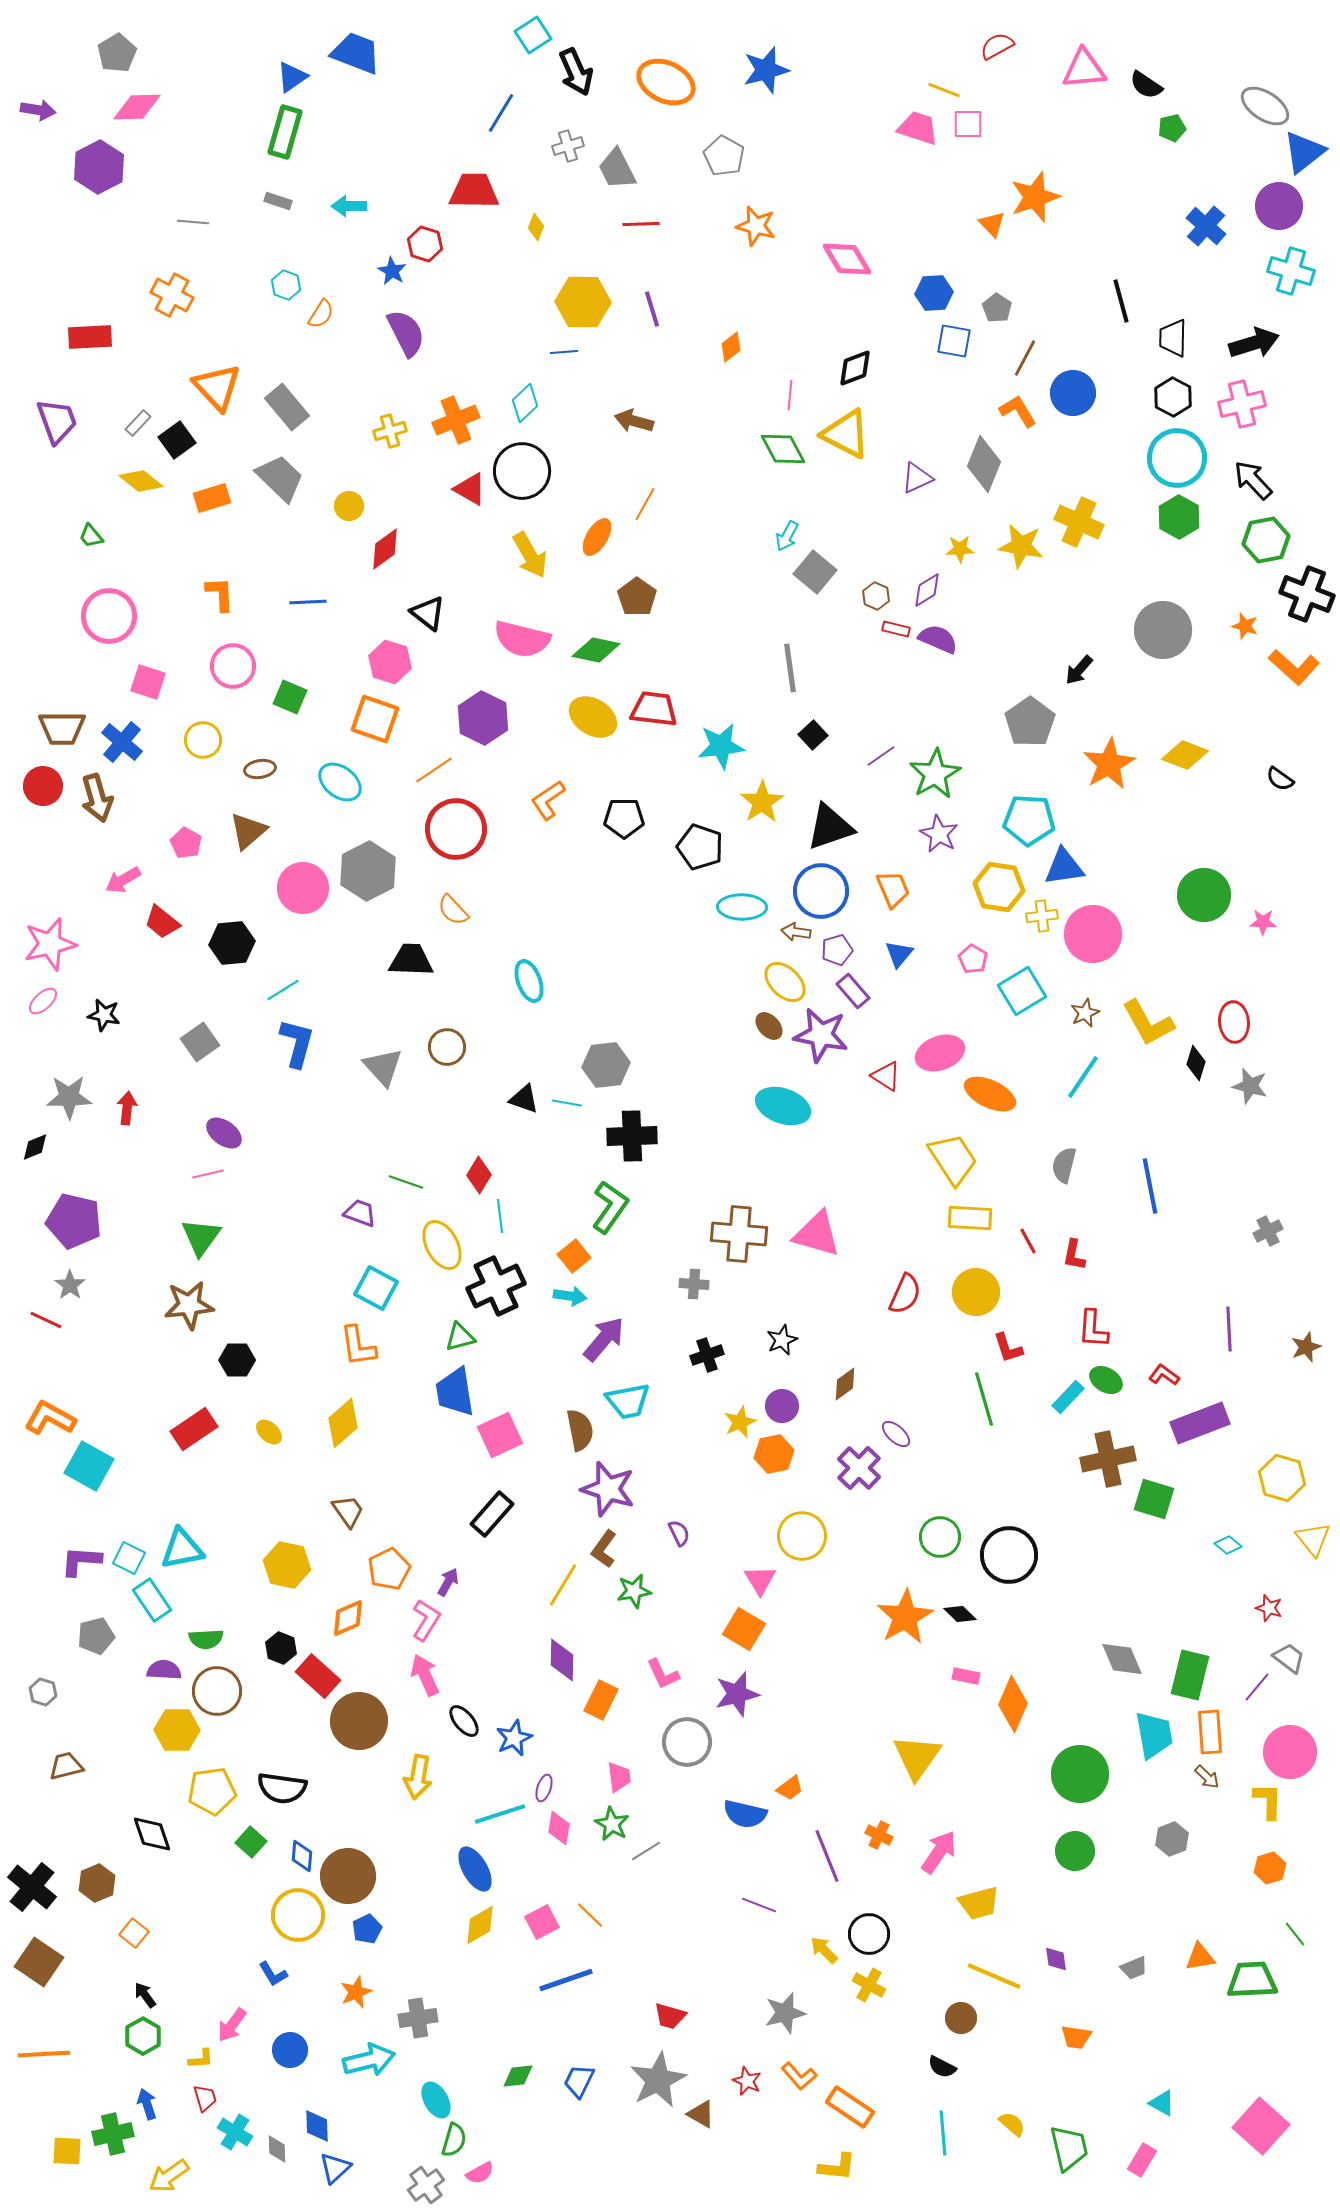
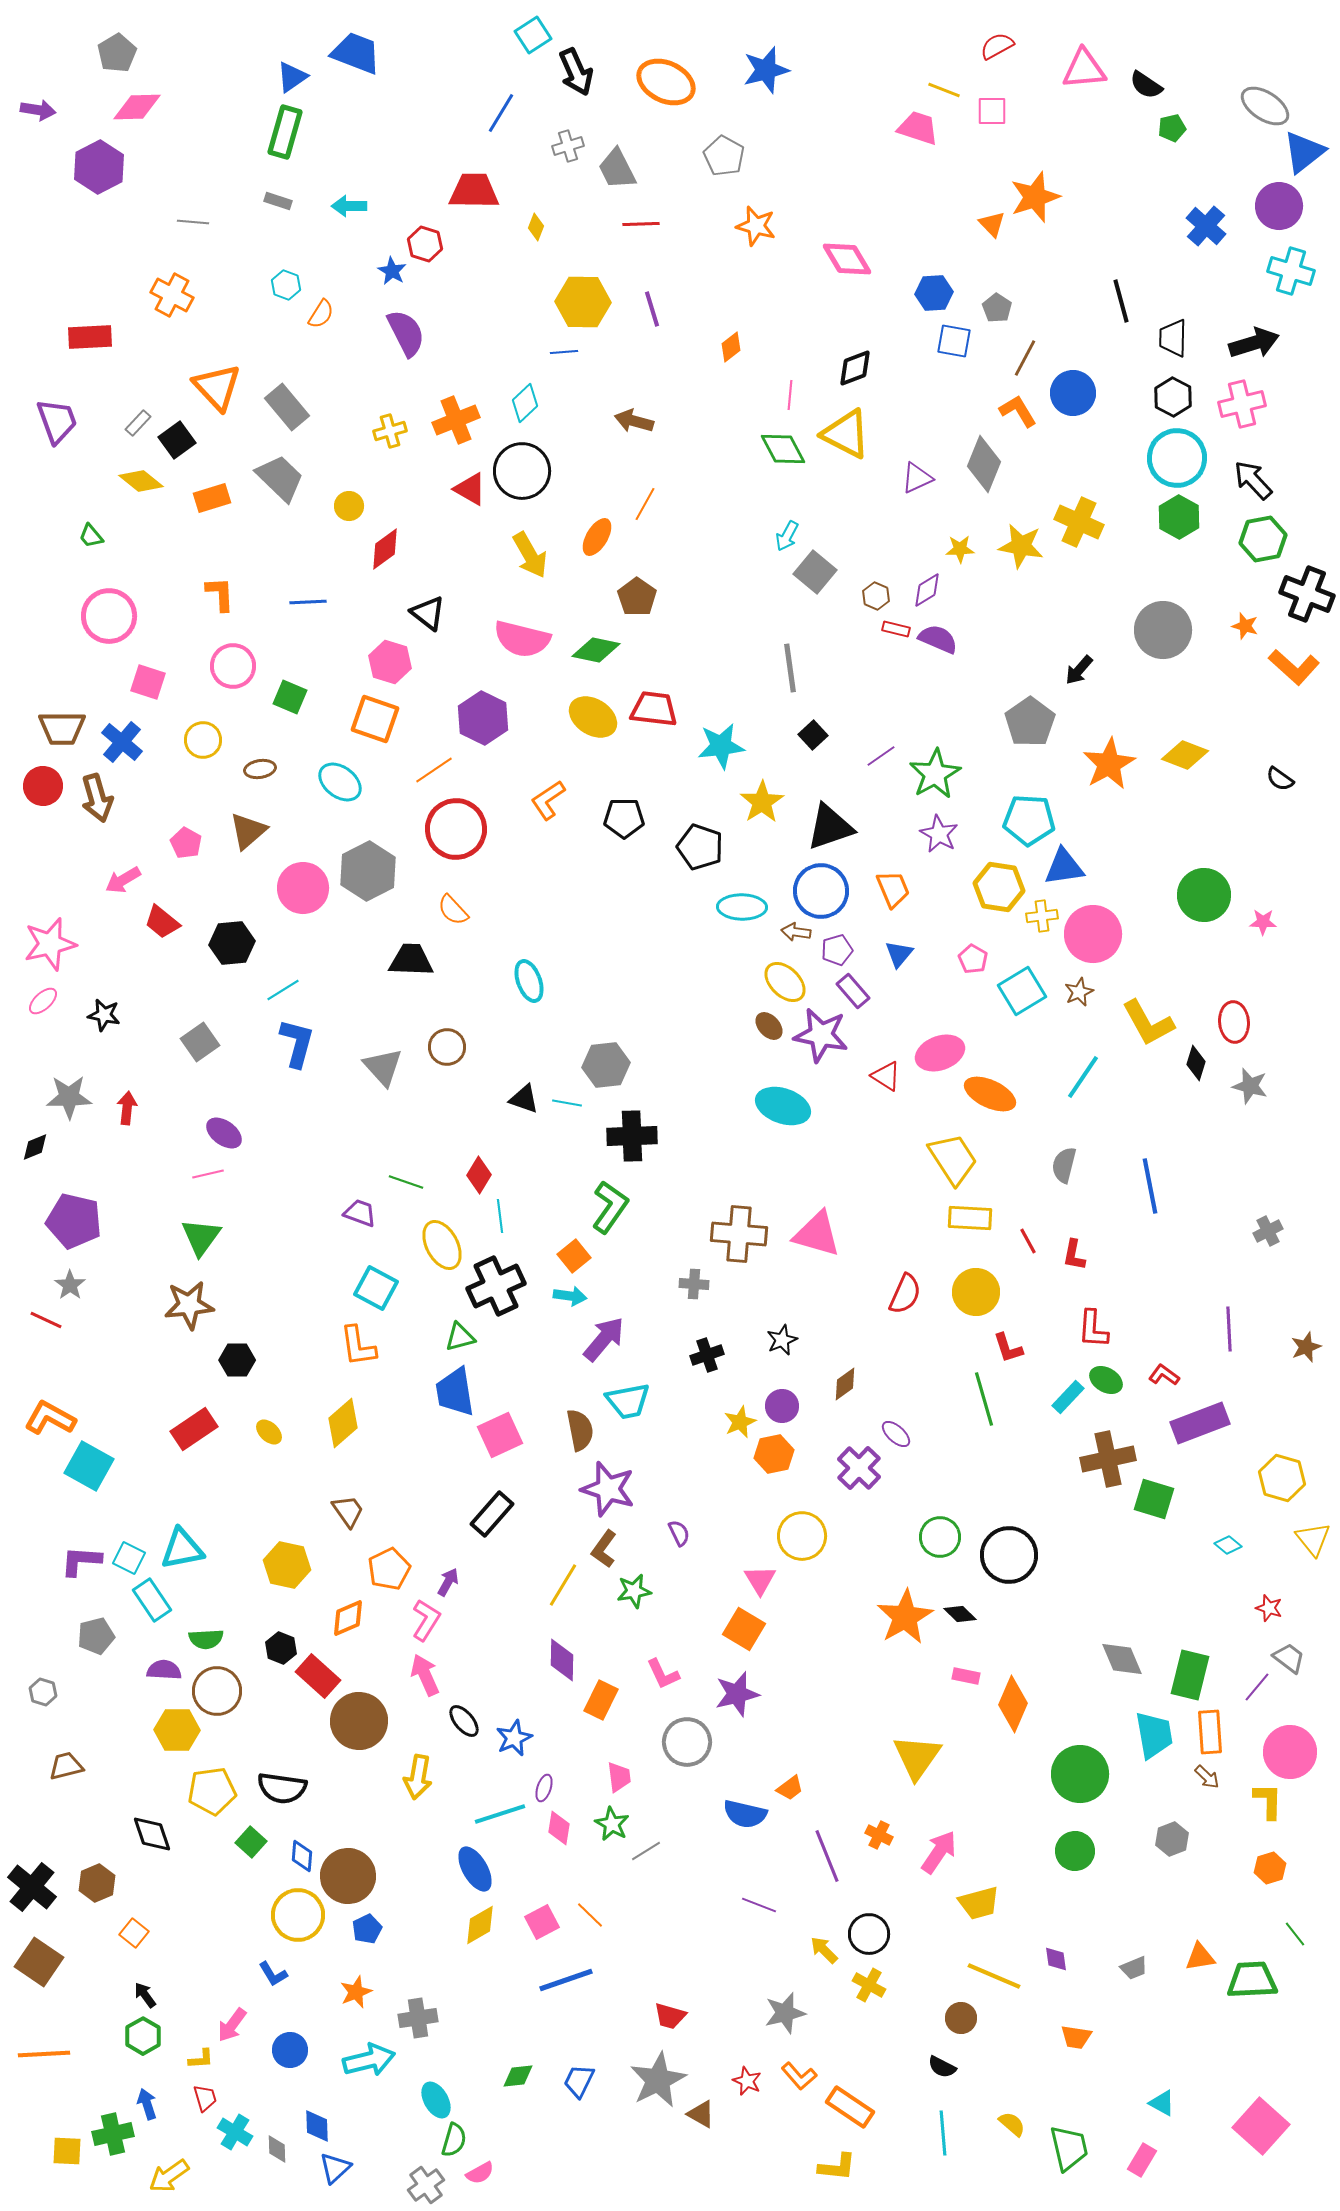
pink square at (968, 124): moved 24 px right, 13 px up
green hexagon at (1266, 540): moved 3 px left, 1 px up
brown star at (1085, 1013): moved 6 px left, 21 px up
